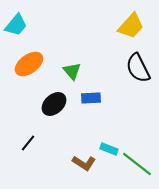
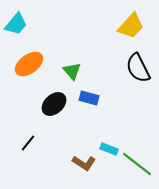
cyan trapezoid: moved 1 px up
blue rectangle: moved 2 px left; rotated 18 degrees clockwise
